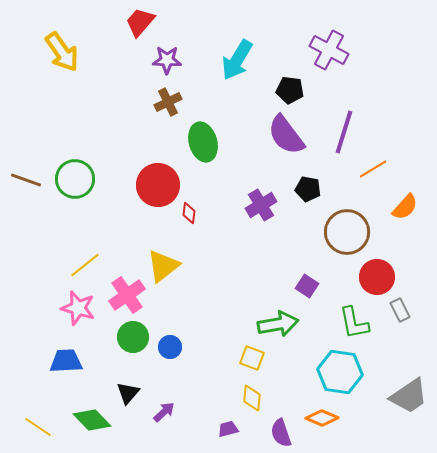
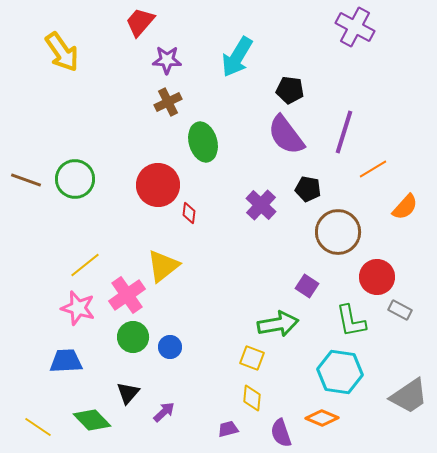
purple cross at (329, 50): moved 26 px right, 23 px up
cyan arrow at (237, 60): moved 3 px up
purple cross at (261, 205): rotated 16 degrees counterclockwise
brown circle at (347, 232): moved 9 px left
gray rectangle at (400, 310): rotated 35 degrees counterclockwise
green L-shape at (354, 323): moved 3 px left, 2 px up
